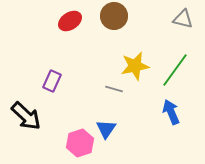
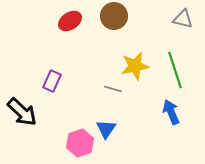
green line: rotated 54 degrees counterclockwise
gray line: moved 1 px left
black arrow: moved 4 px left, 4 px up
